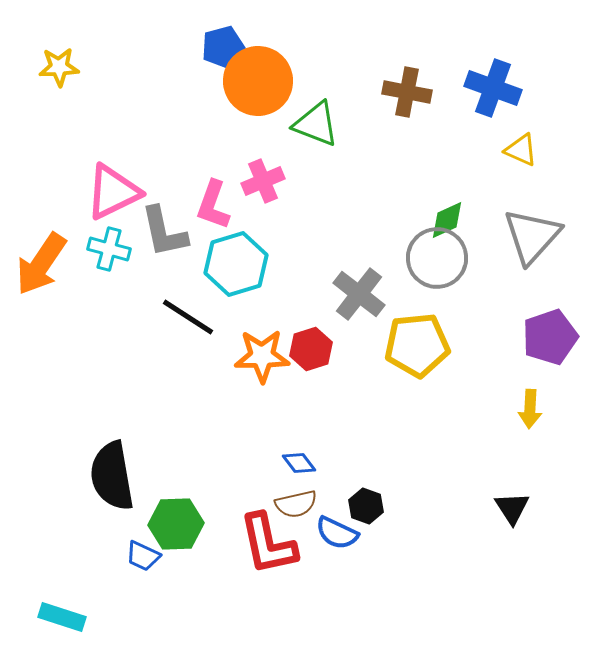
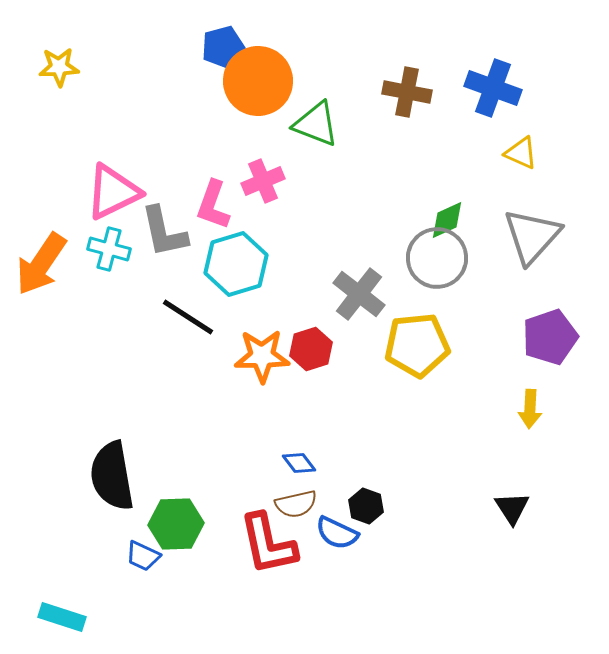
yellow triangle: moved 3 px down
